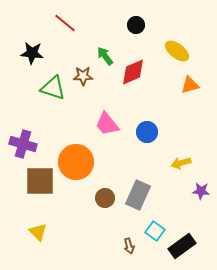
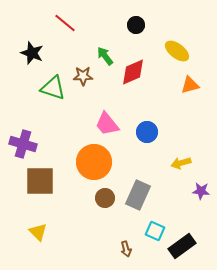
black star: rotated 15 degrees clockwise
orange circle: moved 18 px right
cyan square: rotated 12 degrees counterclockwise
brown arrow: moved 3 px left, 3 px down
